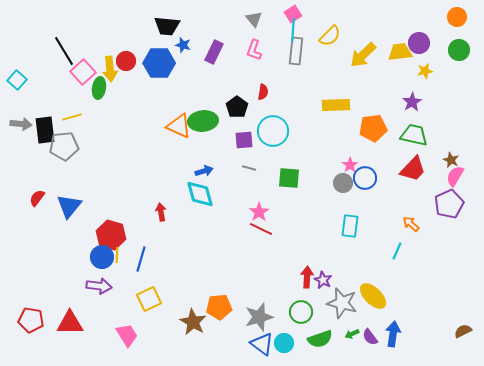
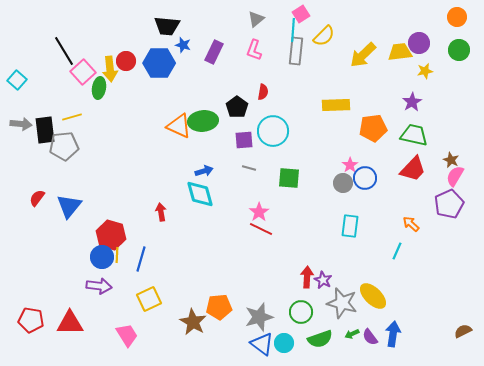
pink square at (293, 14): moved 8 px right
gray triangle at (254, 19): moved 2 px right; rotated 30 degrees clockwise
yellow semicircle at (330, 36): moved 6 px left
